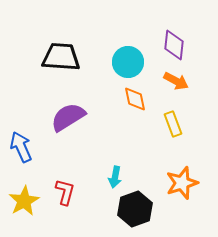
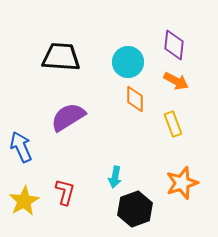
orange diamond: rotated 12 degrees clockwise
